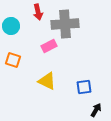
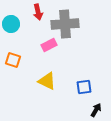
cyan circle: moved 2 px up
pink rectangle: moved 1 px up
